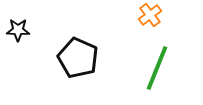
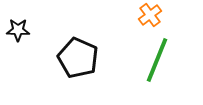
green line: moved 8 px up
